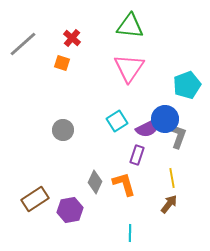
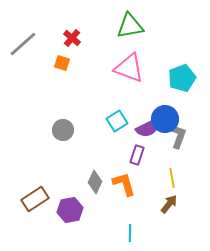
green triangle: rotated 16 degrees counterclockwise
pink triangle: rotated 44 degrees counterclockwise
cyan pentagon: moved 5 px left, 7 px up
